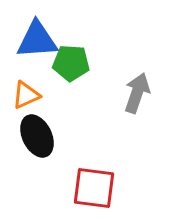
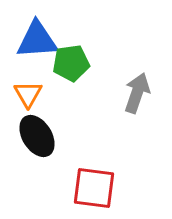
green pentagon: rotated 12 degrees counterclockwise
orange triangle: moved 2 px right, 1 px up; rotated 36 degrees counterclockwise
black ellipse: rotated 6 degrees counterclockwise
